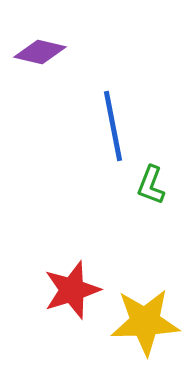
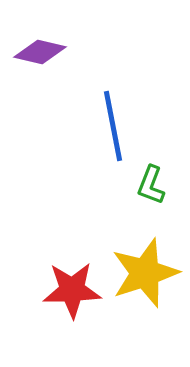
red star: rotated 16 degrees clockwise
yellow star: moved 49 px up; rotated 16 degrees counterclockwise
